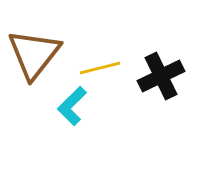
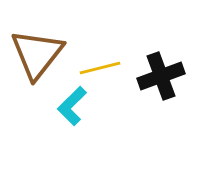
brown triangle: moved 3 px right
black cross: rotated 6 degrees clockwise
